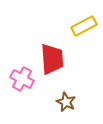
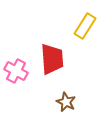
yellow rectangle: moved 1 px right; rotated 30 degrees counterclockwise
pink cross: moved 6 px left, 8 px up
